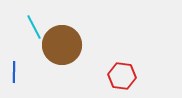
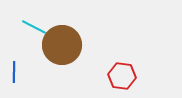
cyan line: rotated 35 degrees counterclockwise
